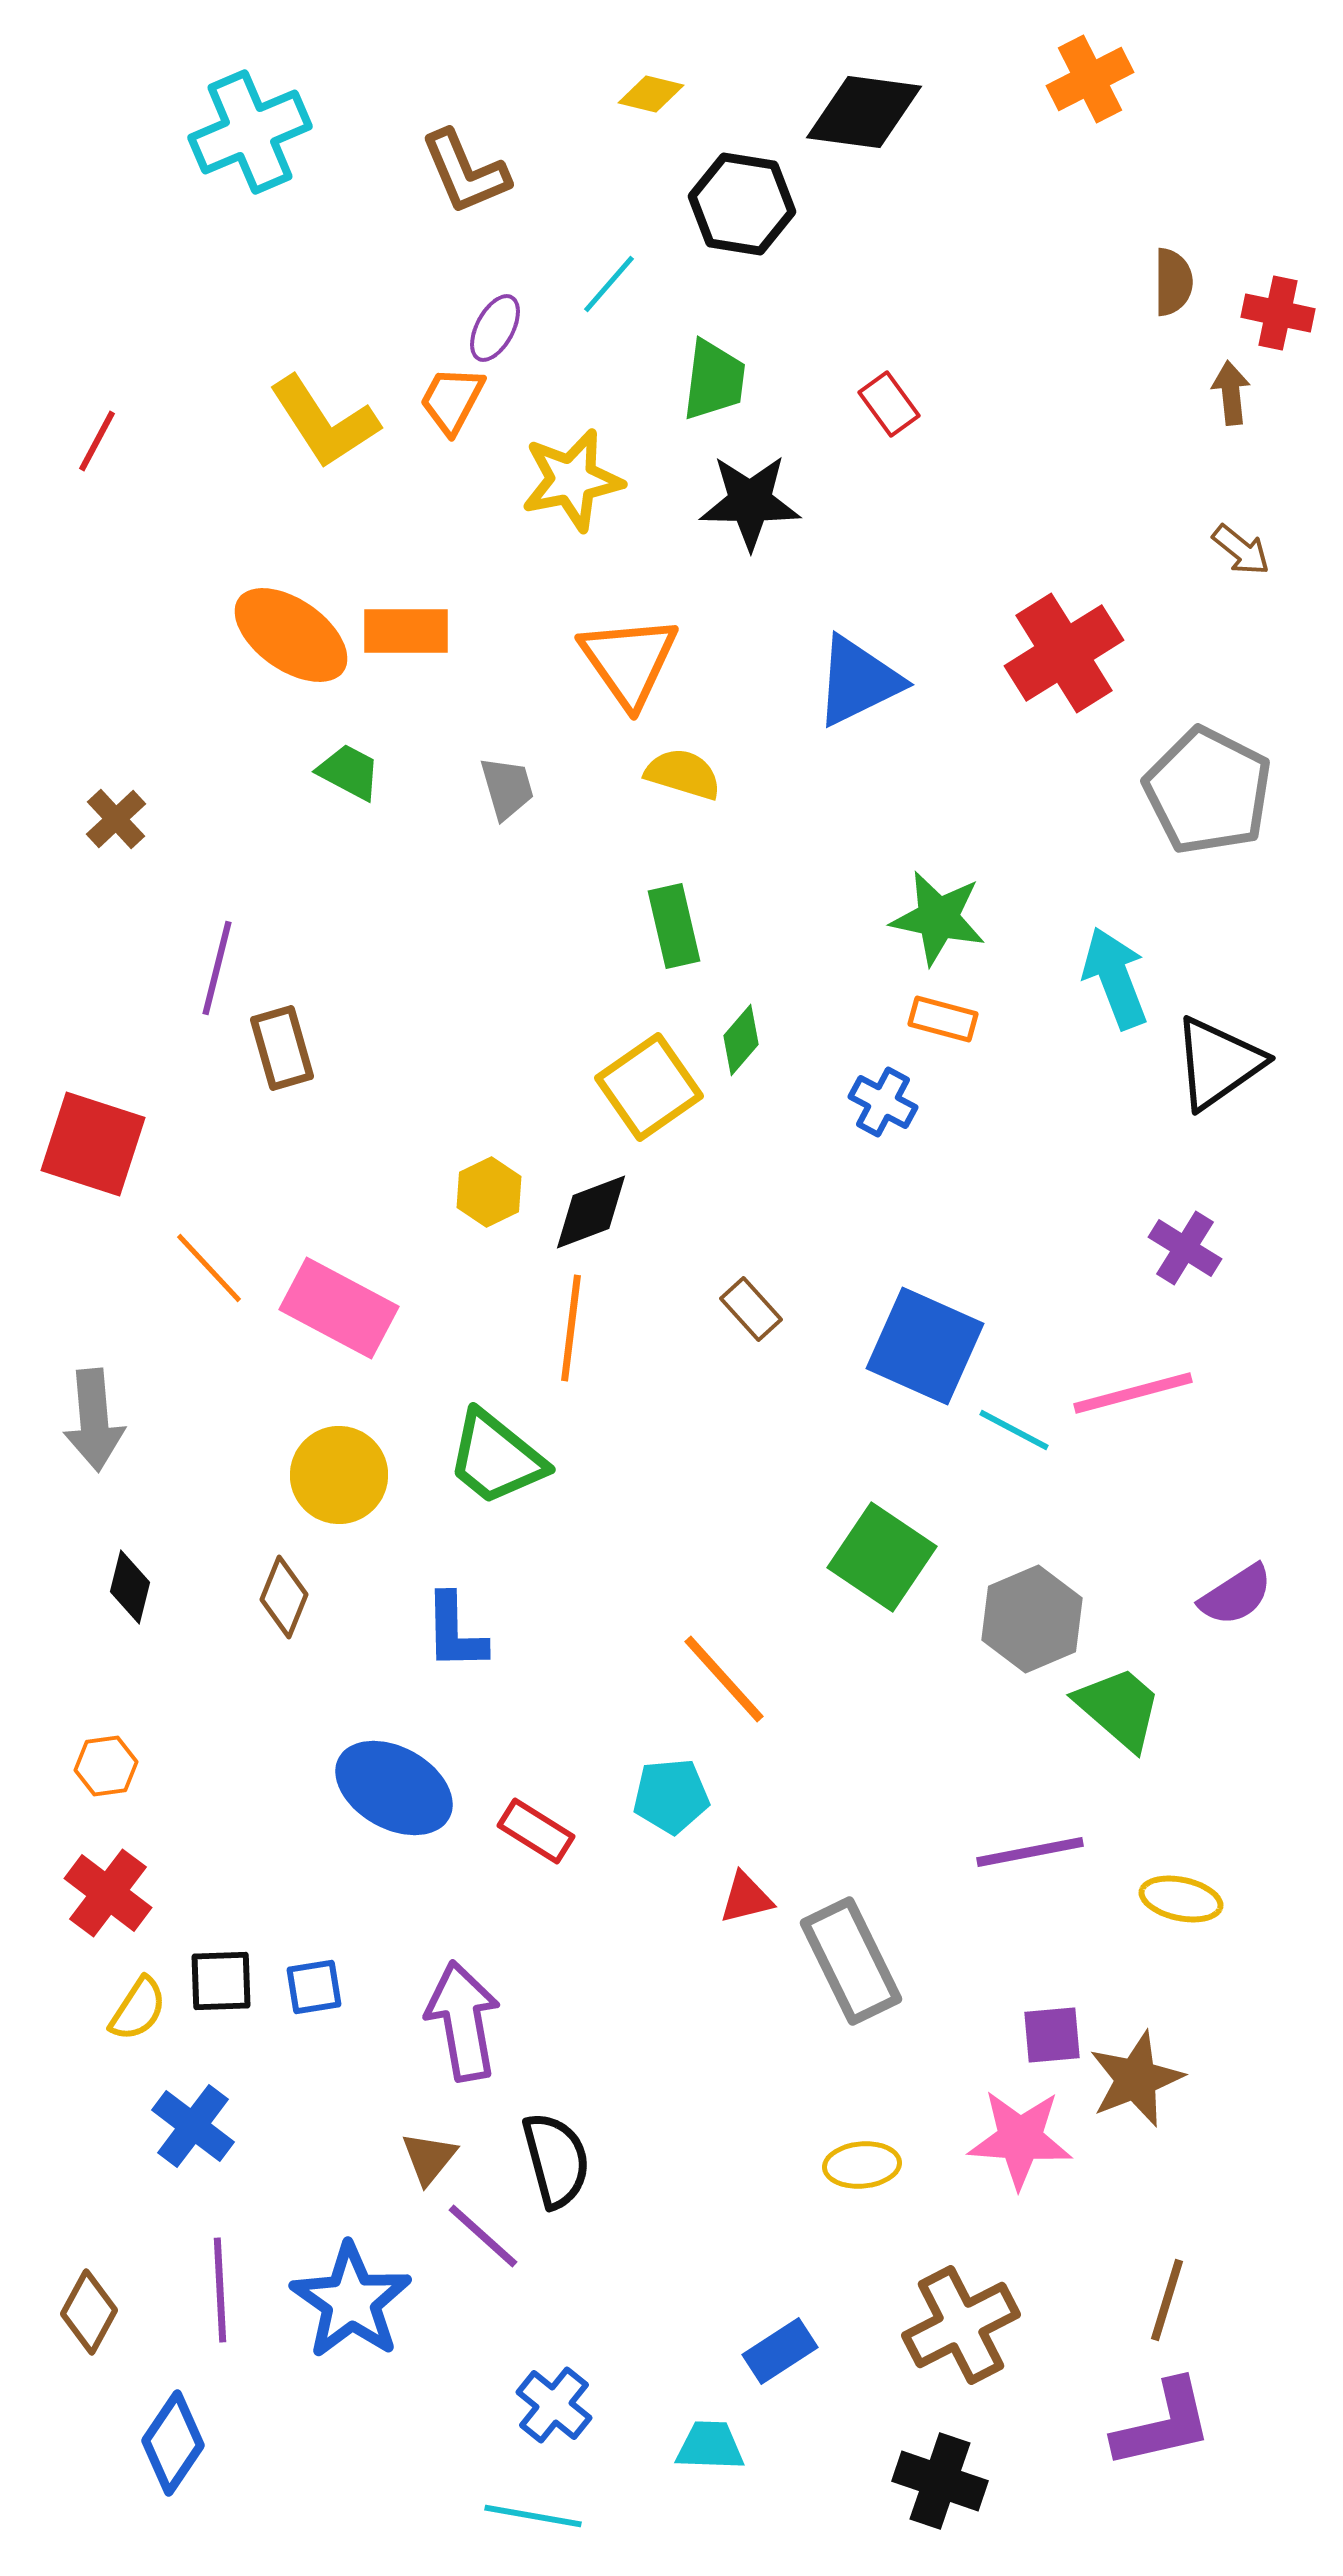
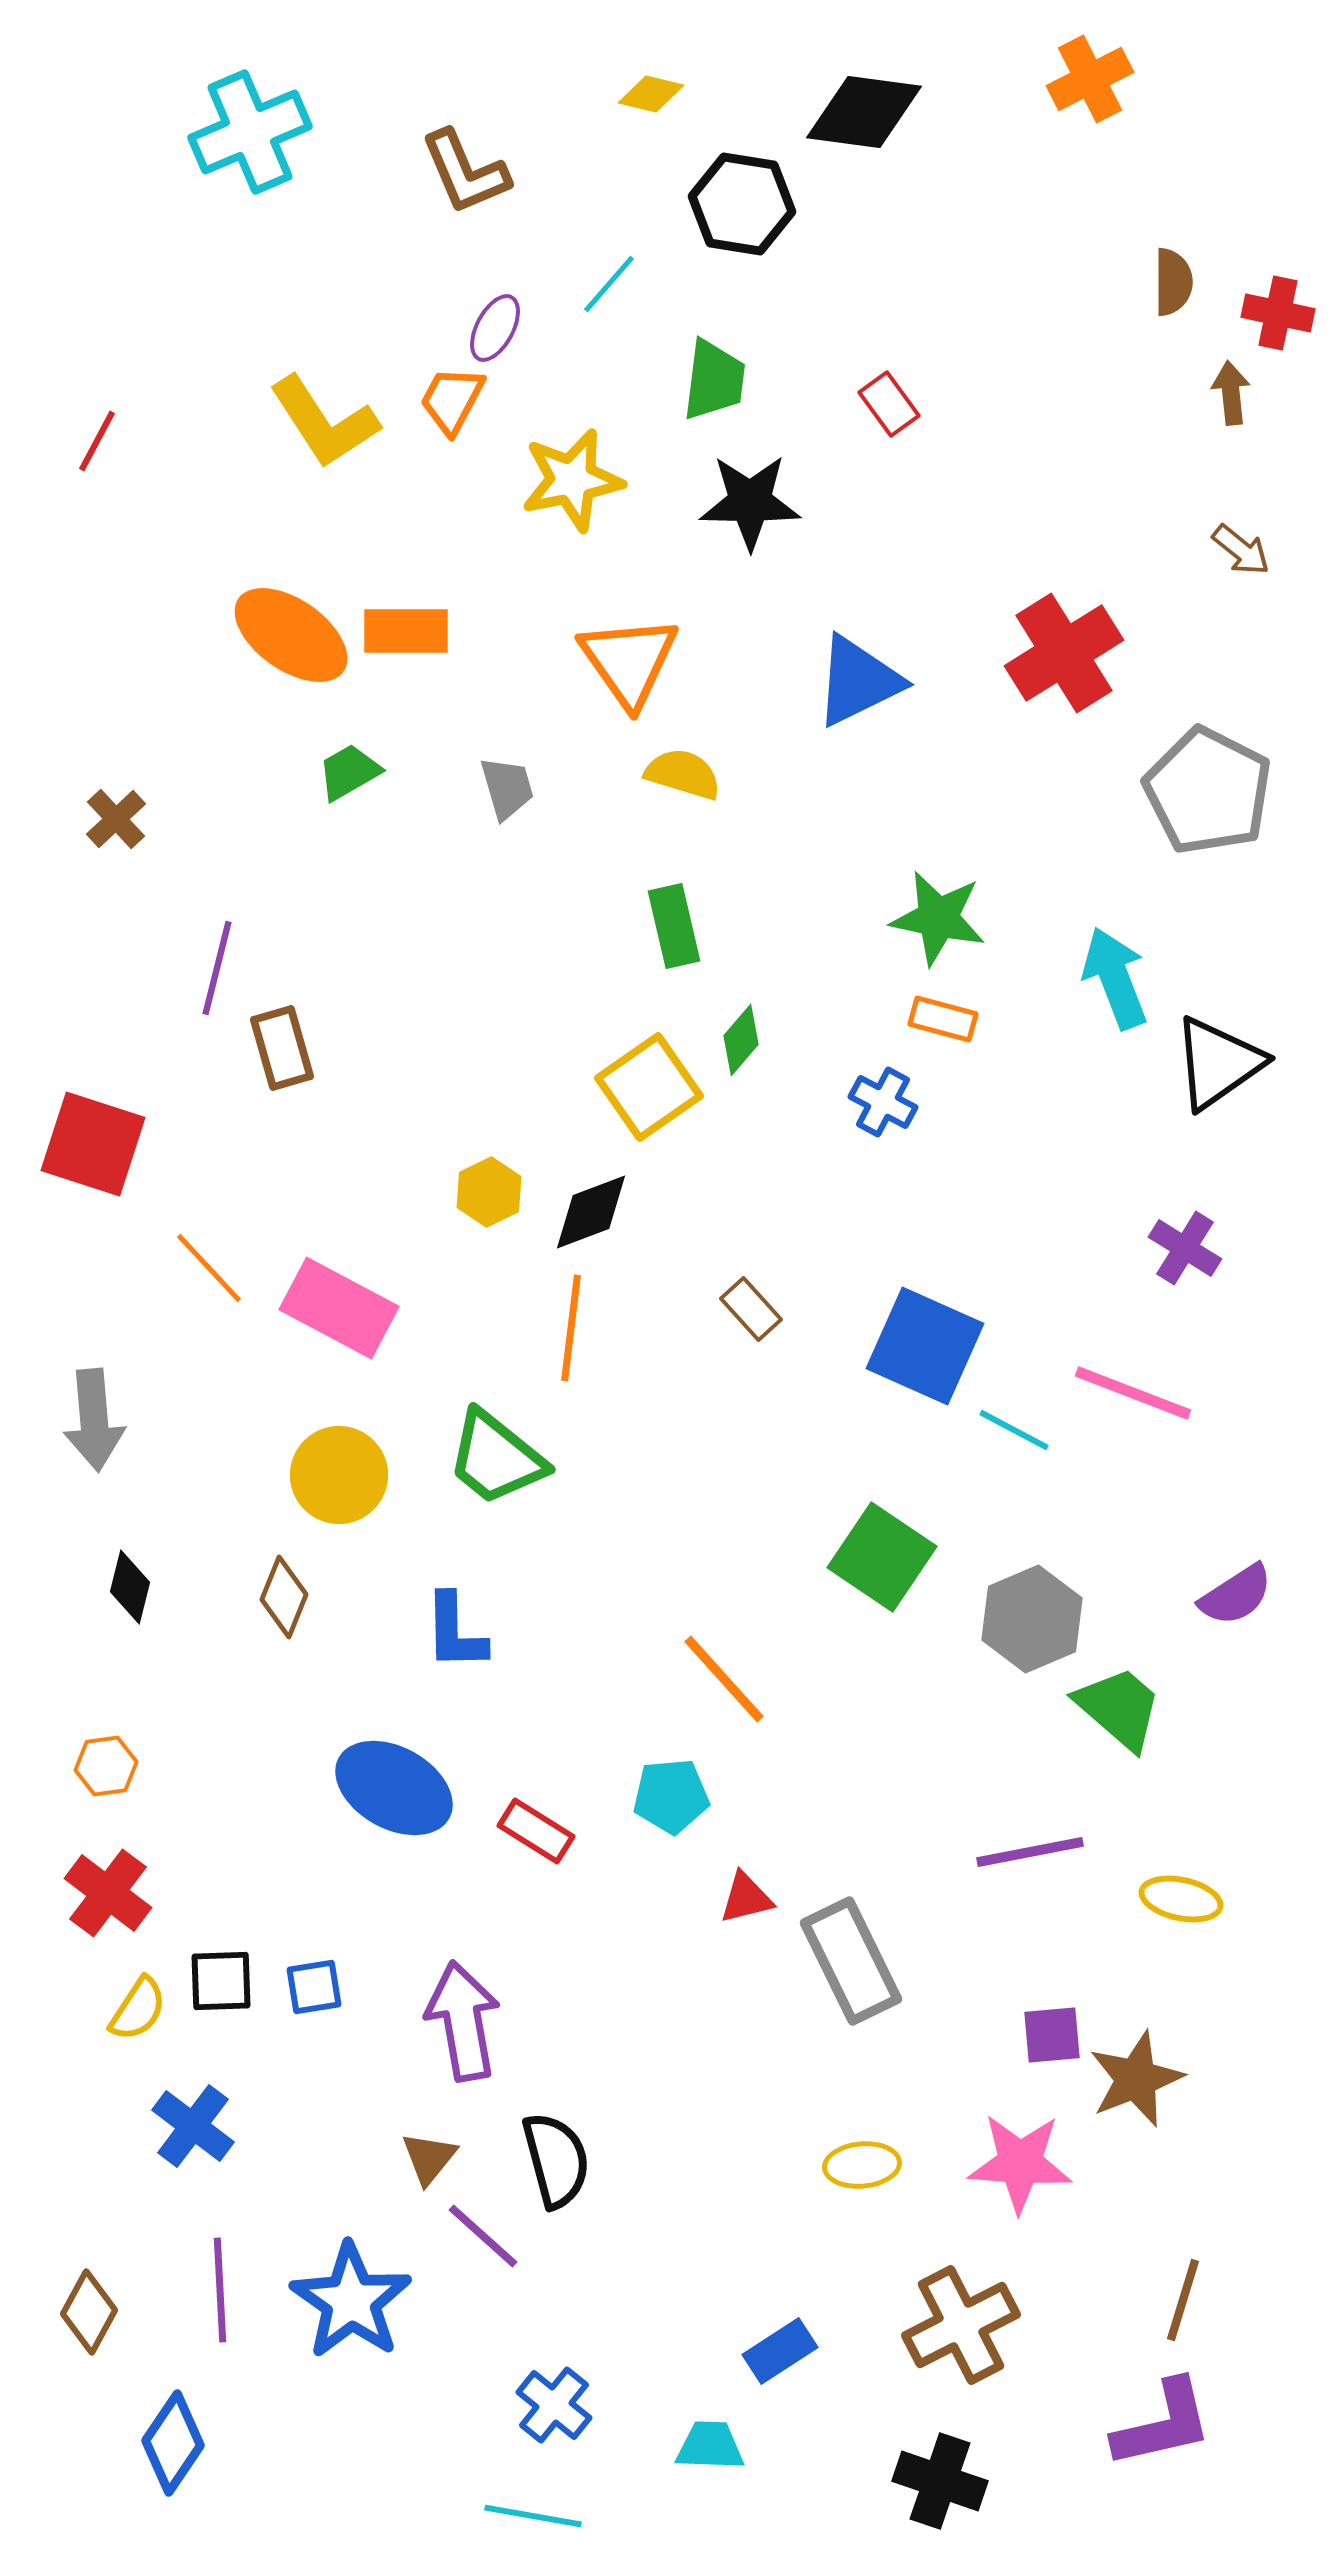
green trapezoid at (349, 772): rotated 58 degrees counterclockwise
pink line at (1133, 1393): rotated 36 degrees clockwise
pink star at (1020, 2139): moved 24 px down
brown line at (1167, 2300): moved 16 px right
